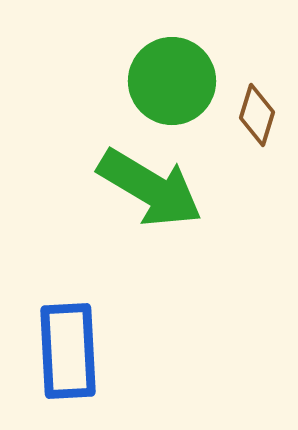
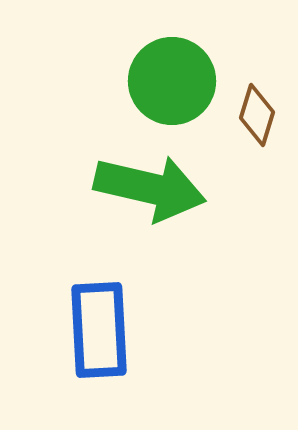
green arrow: rotated 18 degrees counterclockwise
blue rectangle: moved 31 px right, 21 px up
